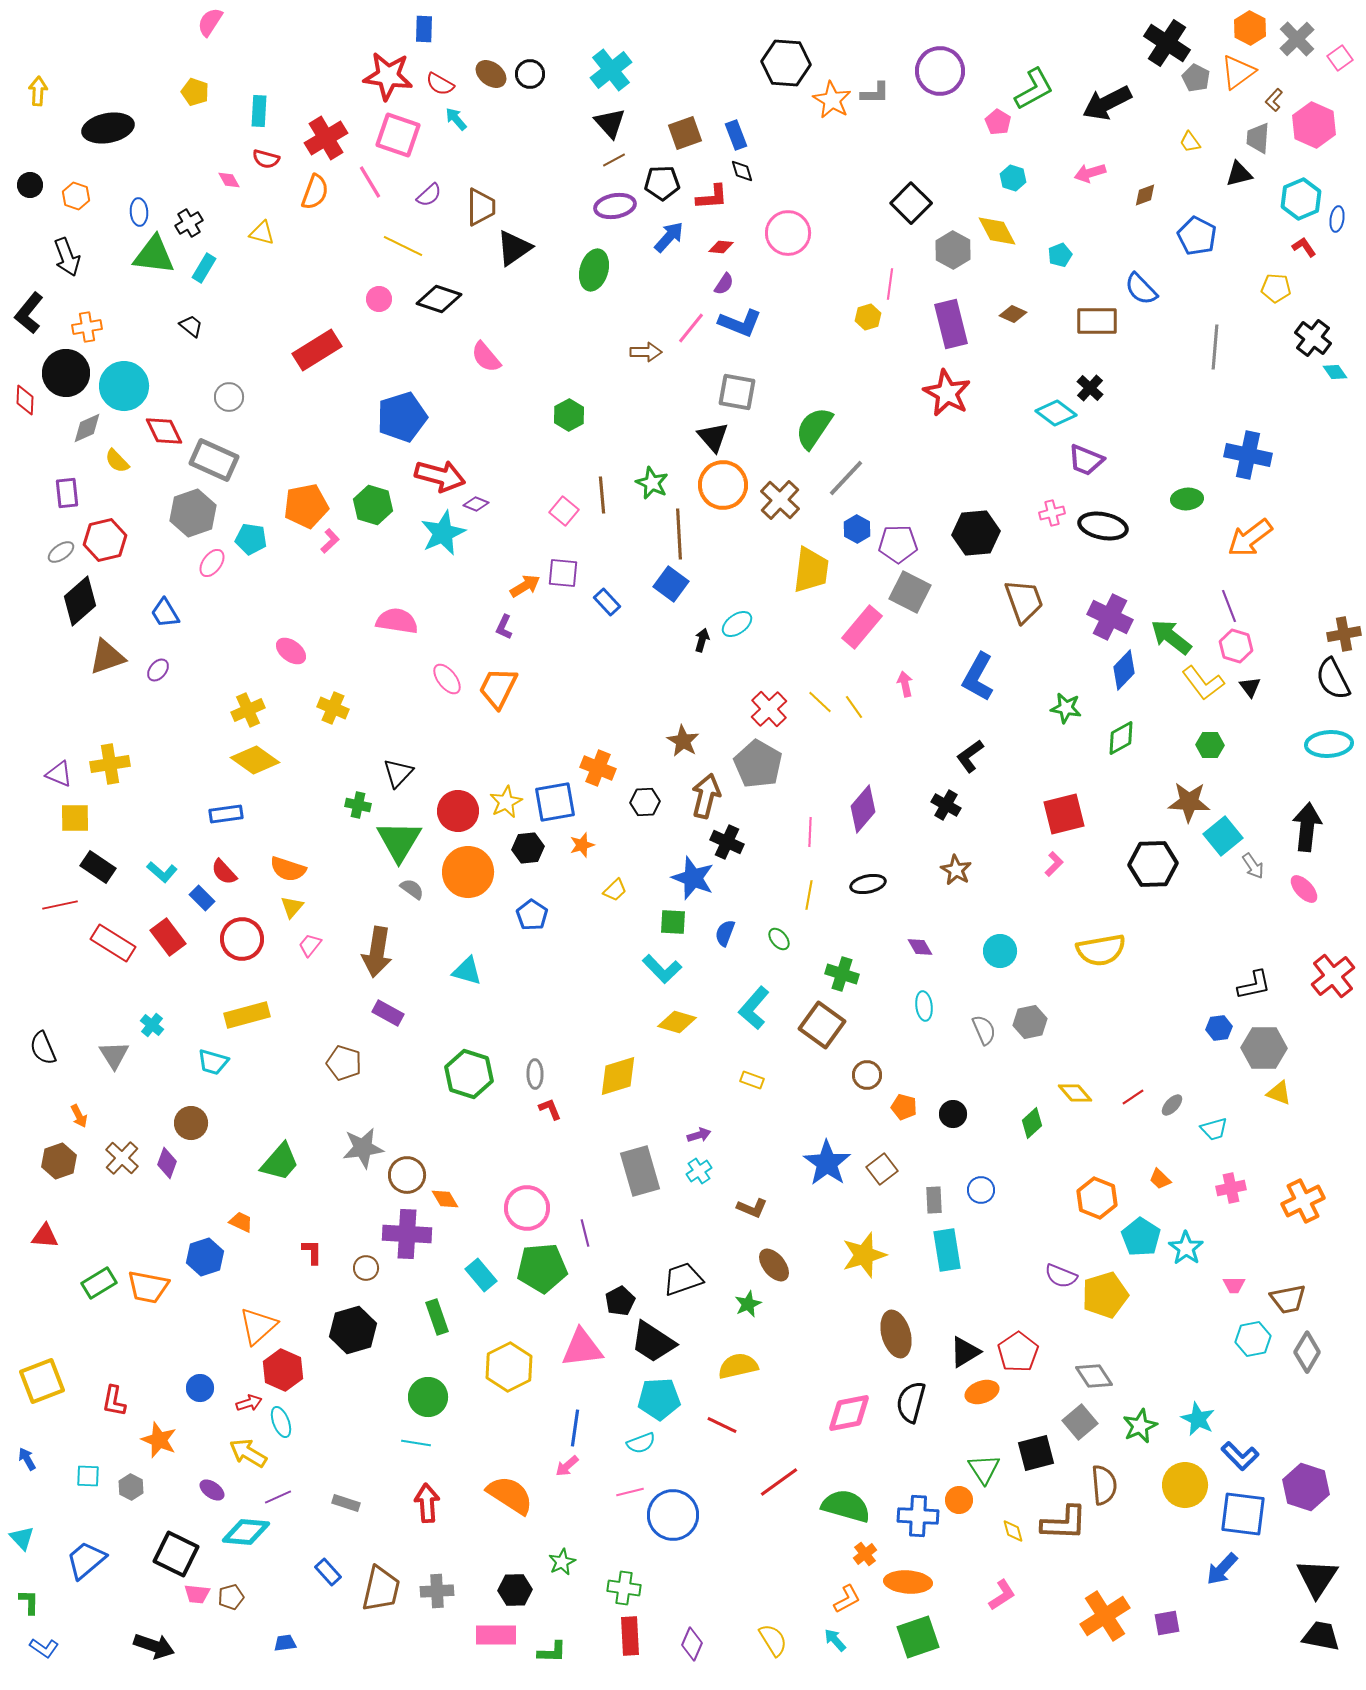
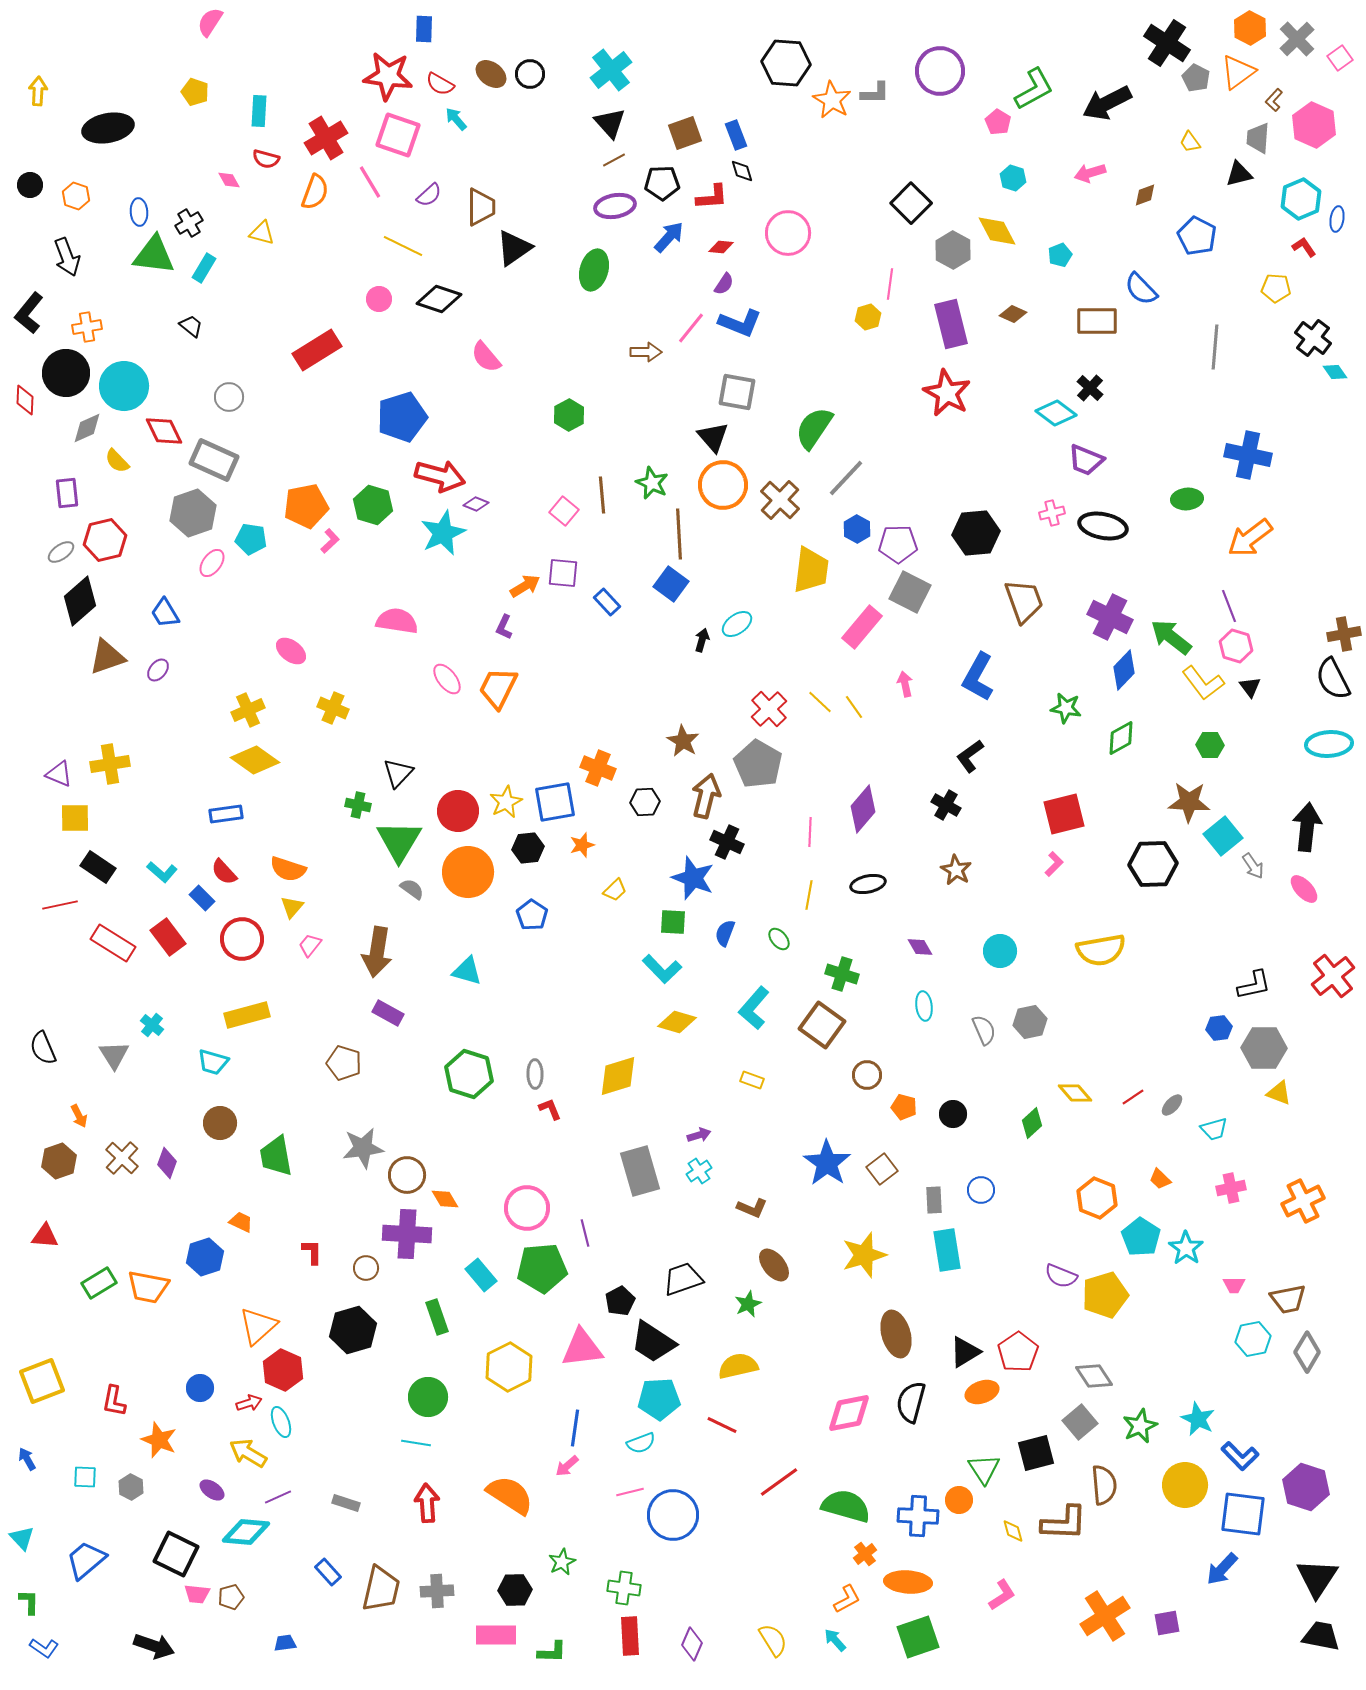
brown circle at (191, 1123): moved 29 px right
green trapezoid at (280, 1162): moved 4 px left, 6 px up; rotated 129 degrees clockwise
cyan square at (88, 1476): moved 3 px left, 1 px down
